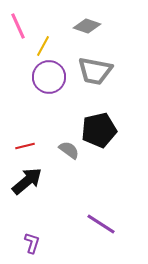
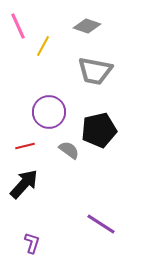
purple circle: moved 35 px down
black arrow: moved 3 px left, 3 px down; rotated 8 degrees counterclockwise
